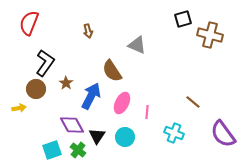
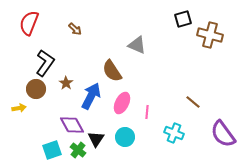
brown arrow: moved 13 px left, 2 px up; rotated 32 degrees counterclockwise
black triangle: moved 1 px left, 3 px down
